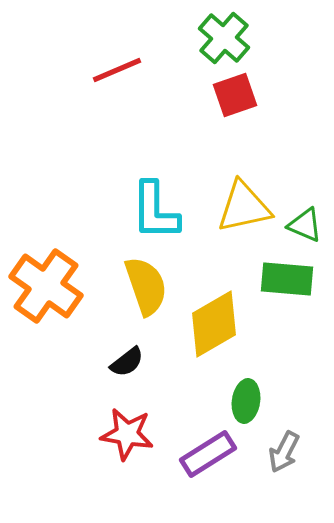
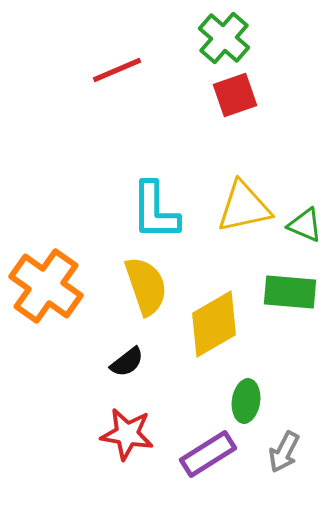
green rectangle: moved 3 px right, 13 px down
